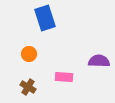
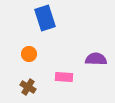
purple semicircle: moved 3 px left, 2 px up
